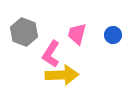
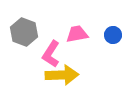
pink trapezoid: rotated 65 degrees clockwise
